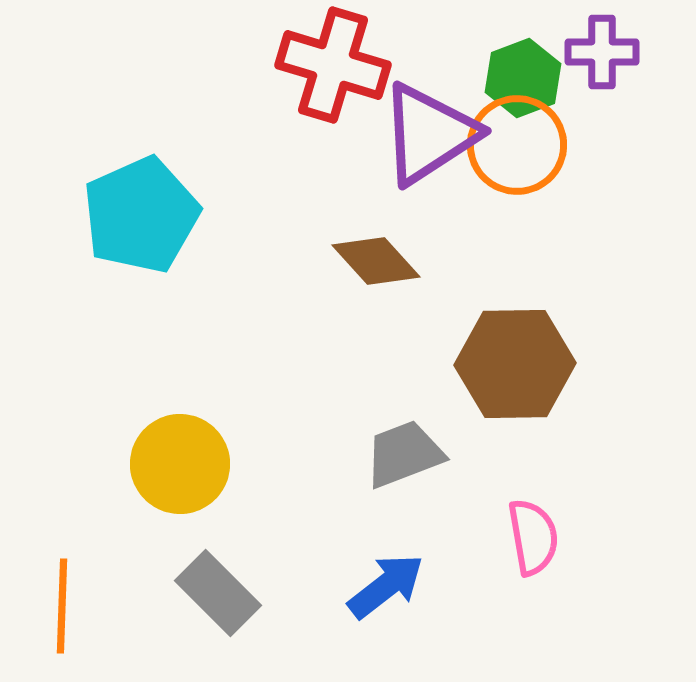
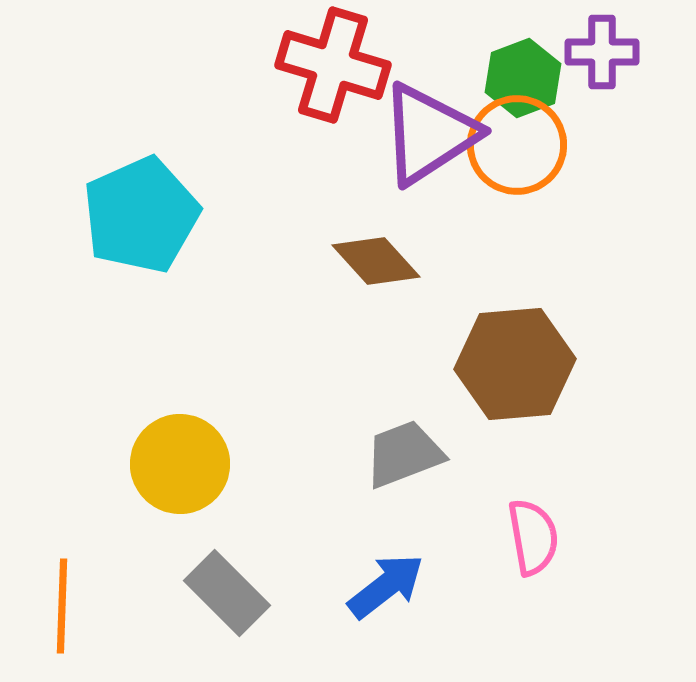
brown hexagon: rotated 4 degrees counterclockwise
gray rectangle: moved 9 px right
